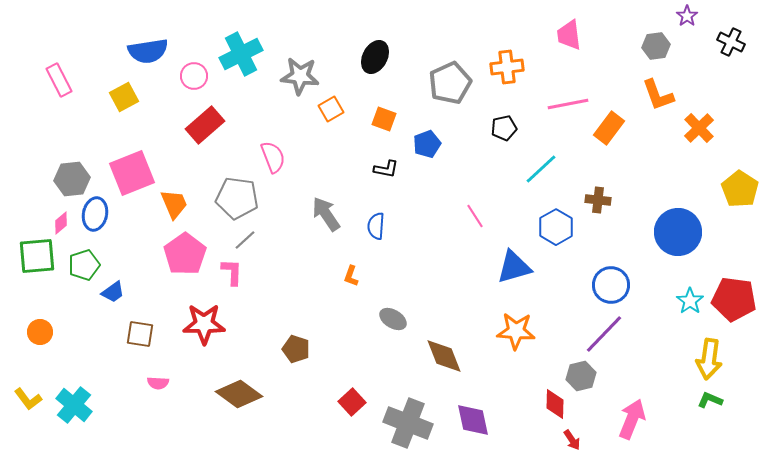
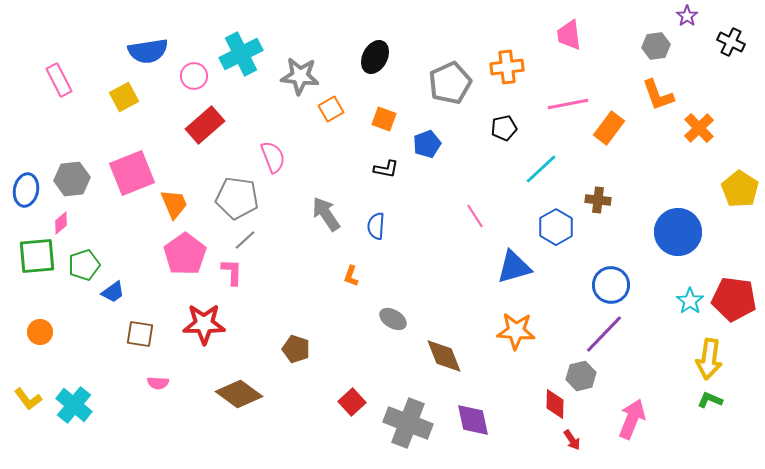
blue ellipse at (95, 214): moved 69 px left, 24 px up
